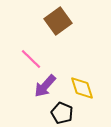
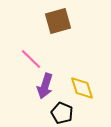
brown square: rotated 20 degrees clockwise
purple arrow: rotated 25 degrees counterclockwise
